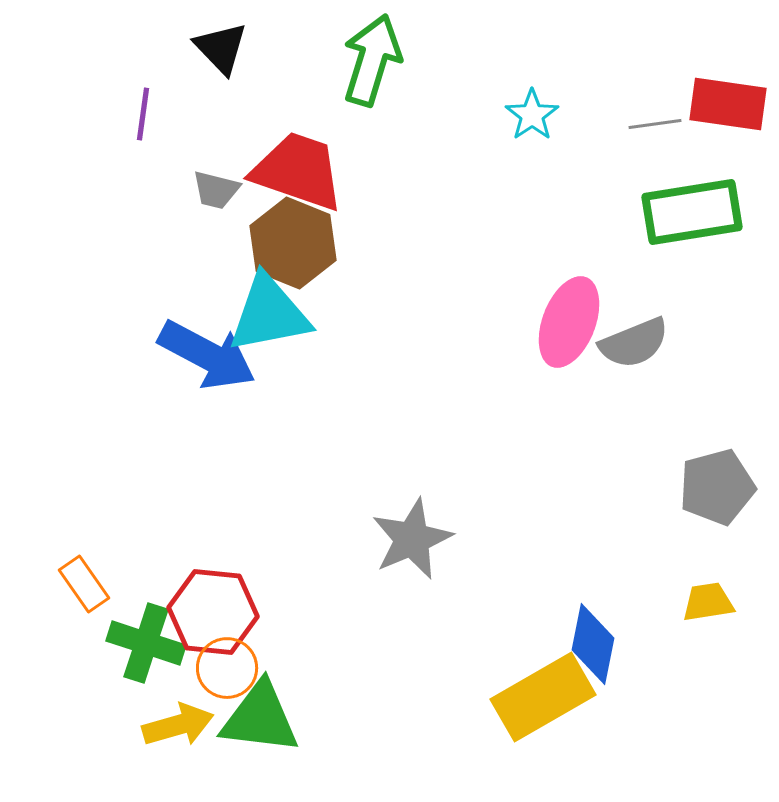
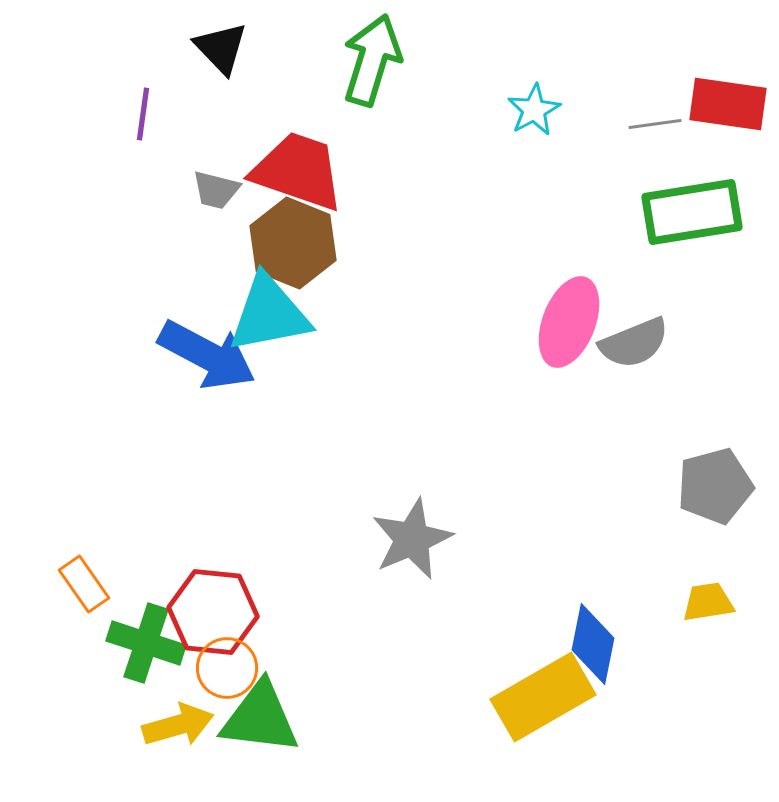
cyan star: moved 2 px right, 5 px up; rotated 6 degrees clockwise
gray pentagon: moved 2 px left, 1 px up
